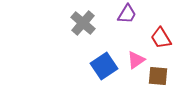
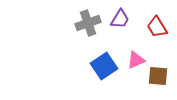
purple trapezoid: moved 7 px left, 5 px down
gray cross: moved 5 px right; rotated 30 degrees clockwise
red trapezoid: moved 4 px left, 11 px up
pink triangle: rotated 12 degrees clockwise
